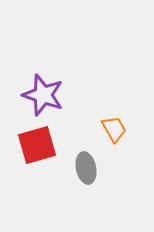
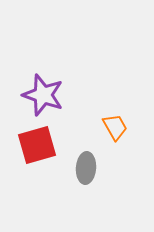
orange trapezoid: moved 1 px right, 2 px up
gray ellipse: rotated 16 degrees clockwise
